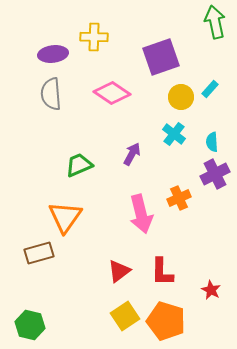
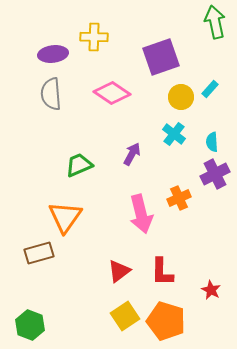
green hexagon: rotated 8 degrees clockwise
